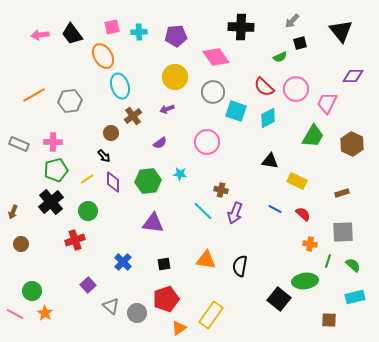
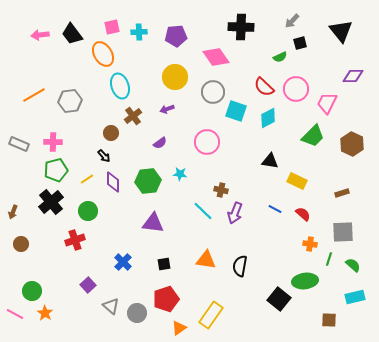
orange ellipse at (103, 56): moved 2 px up
green trapezoid at (313, 136): rotated 15 degrees clockwise
green line at (328, 261): moved 1 px right, 2 px up
